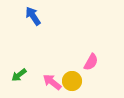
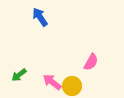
blue arrow: moved 7 px right, 1 px down
yellow circle: moved 5 px down
